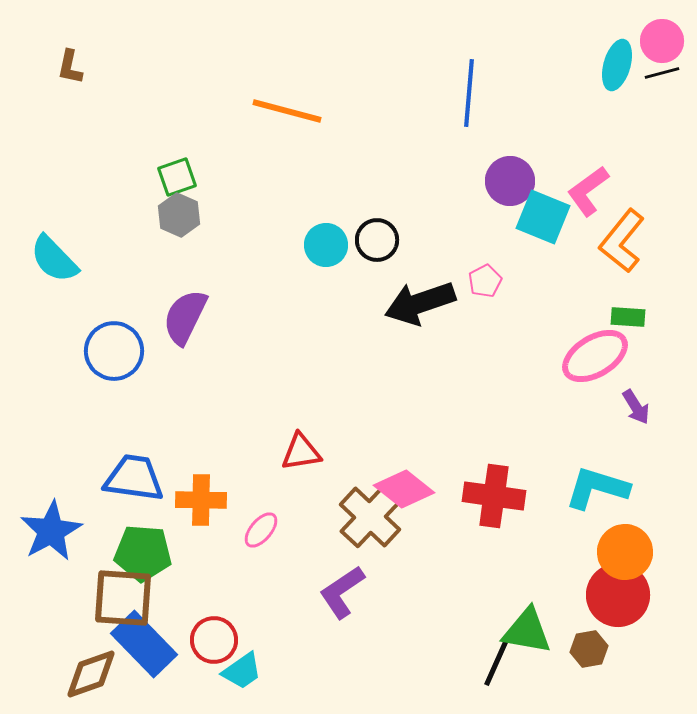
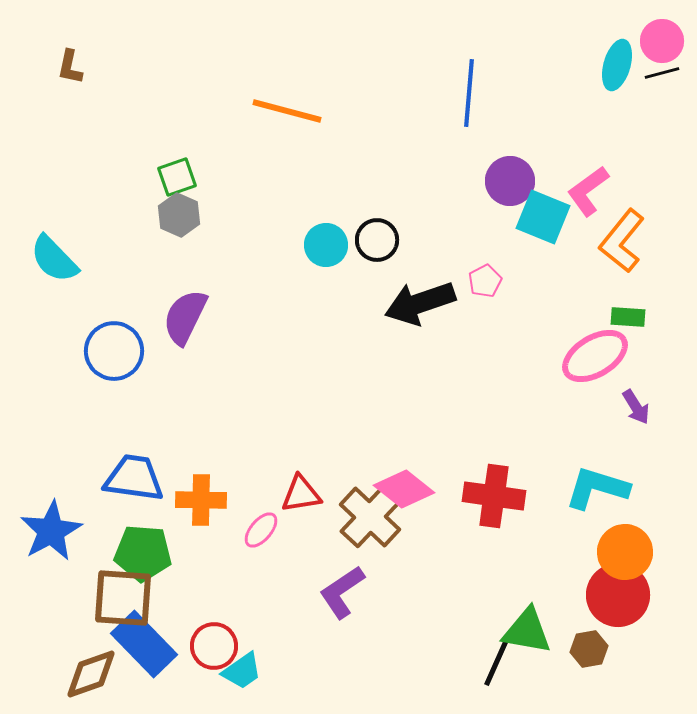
red triangle at (301, 452): moved 42 px down
red circle at (214, 640): moved 6 px down
